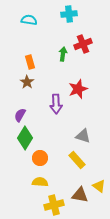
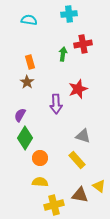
red cross: rotated 12 degrees clockwise
